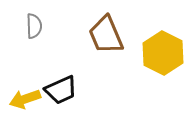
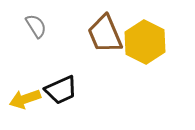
gray semicircle: moved 2 px right; rotated 30 degrees counterclockwise
brown trapezoid: moved 1 px left, 1 px up
yellow hexagon: moved 18 px left, 11 px up
